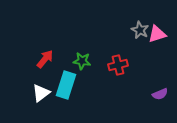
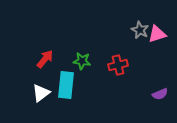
cyan rectangle: rotated 12 degrees counterclockwise
